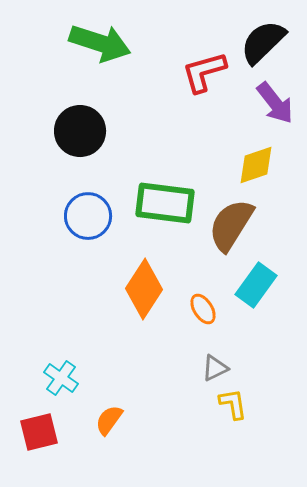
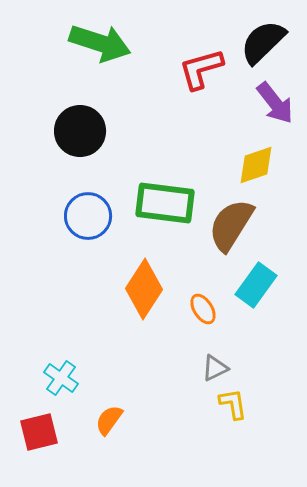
red L-shape: moved 3 px left, 3 px up
